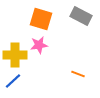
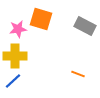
gray rectangle: moved 4 px right, 10 px down
pink star: moved 21 px left, 16 px up
yellow cross: moved 1 px down
